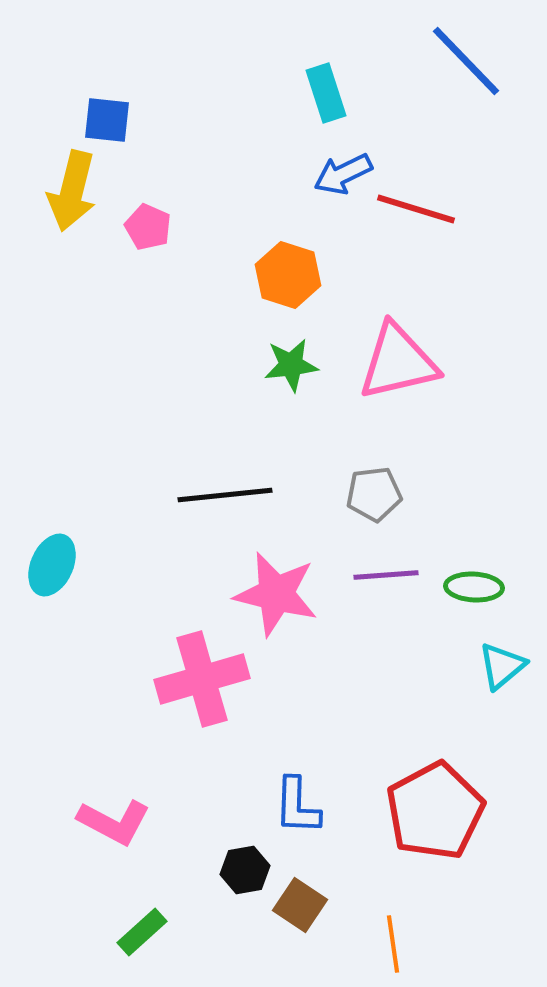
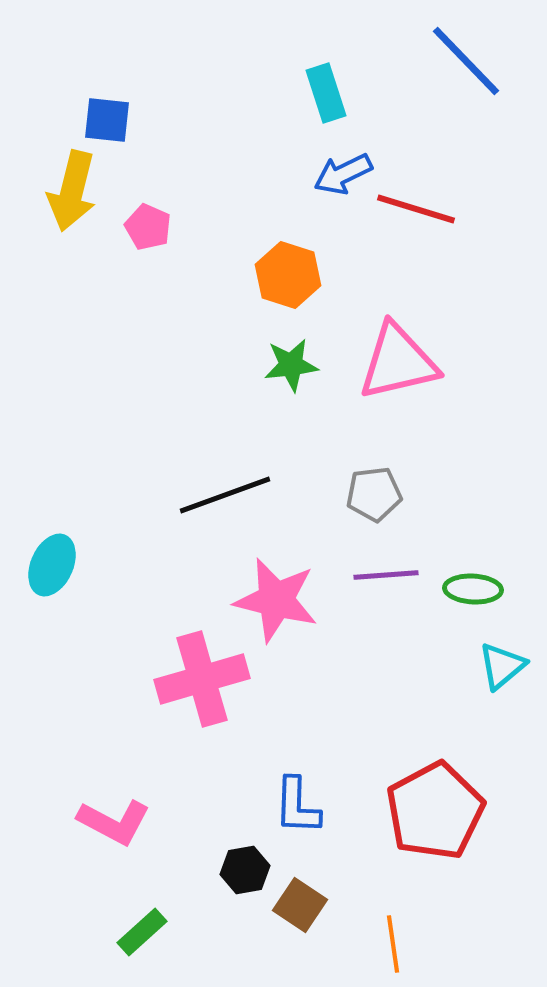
black line: rotated 14 degrees counterclockwise
green ellipse: moved 1 px left, 2 px down
pink star: moved 6 px down
